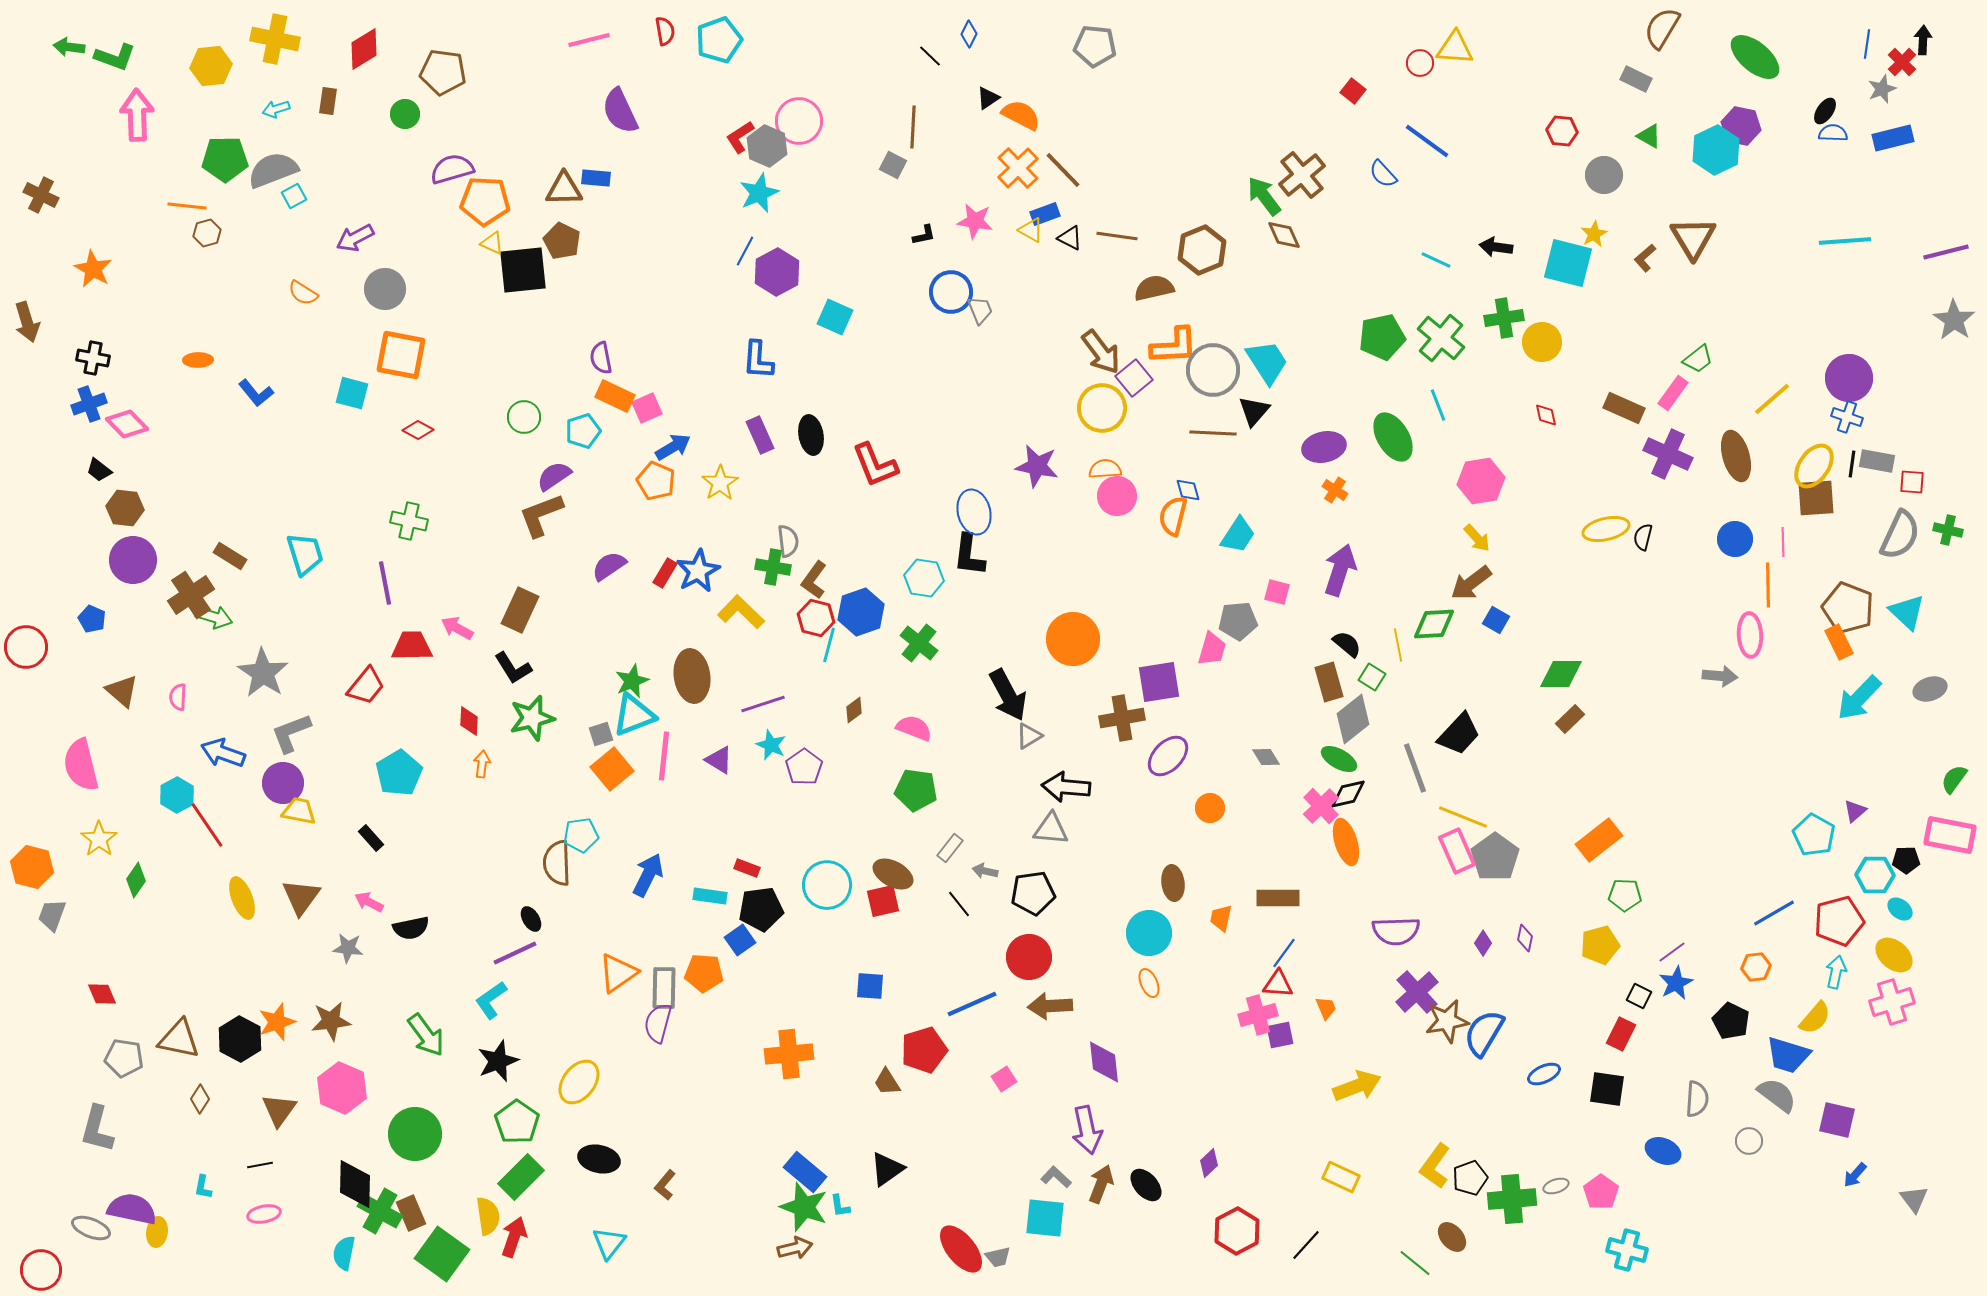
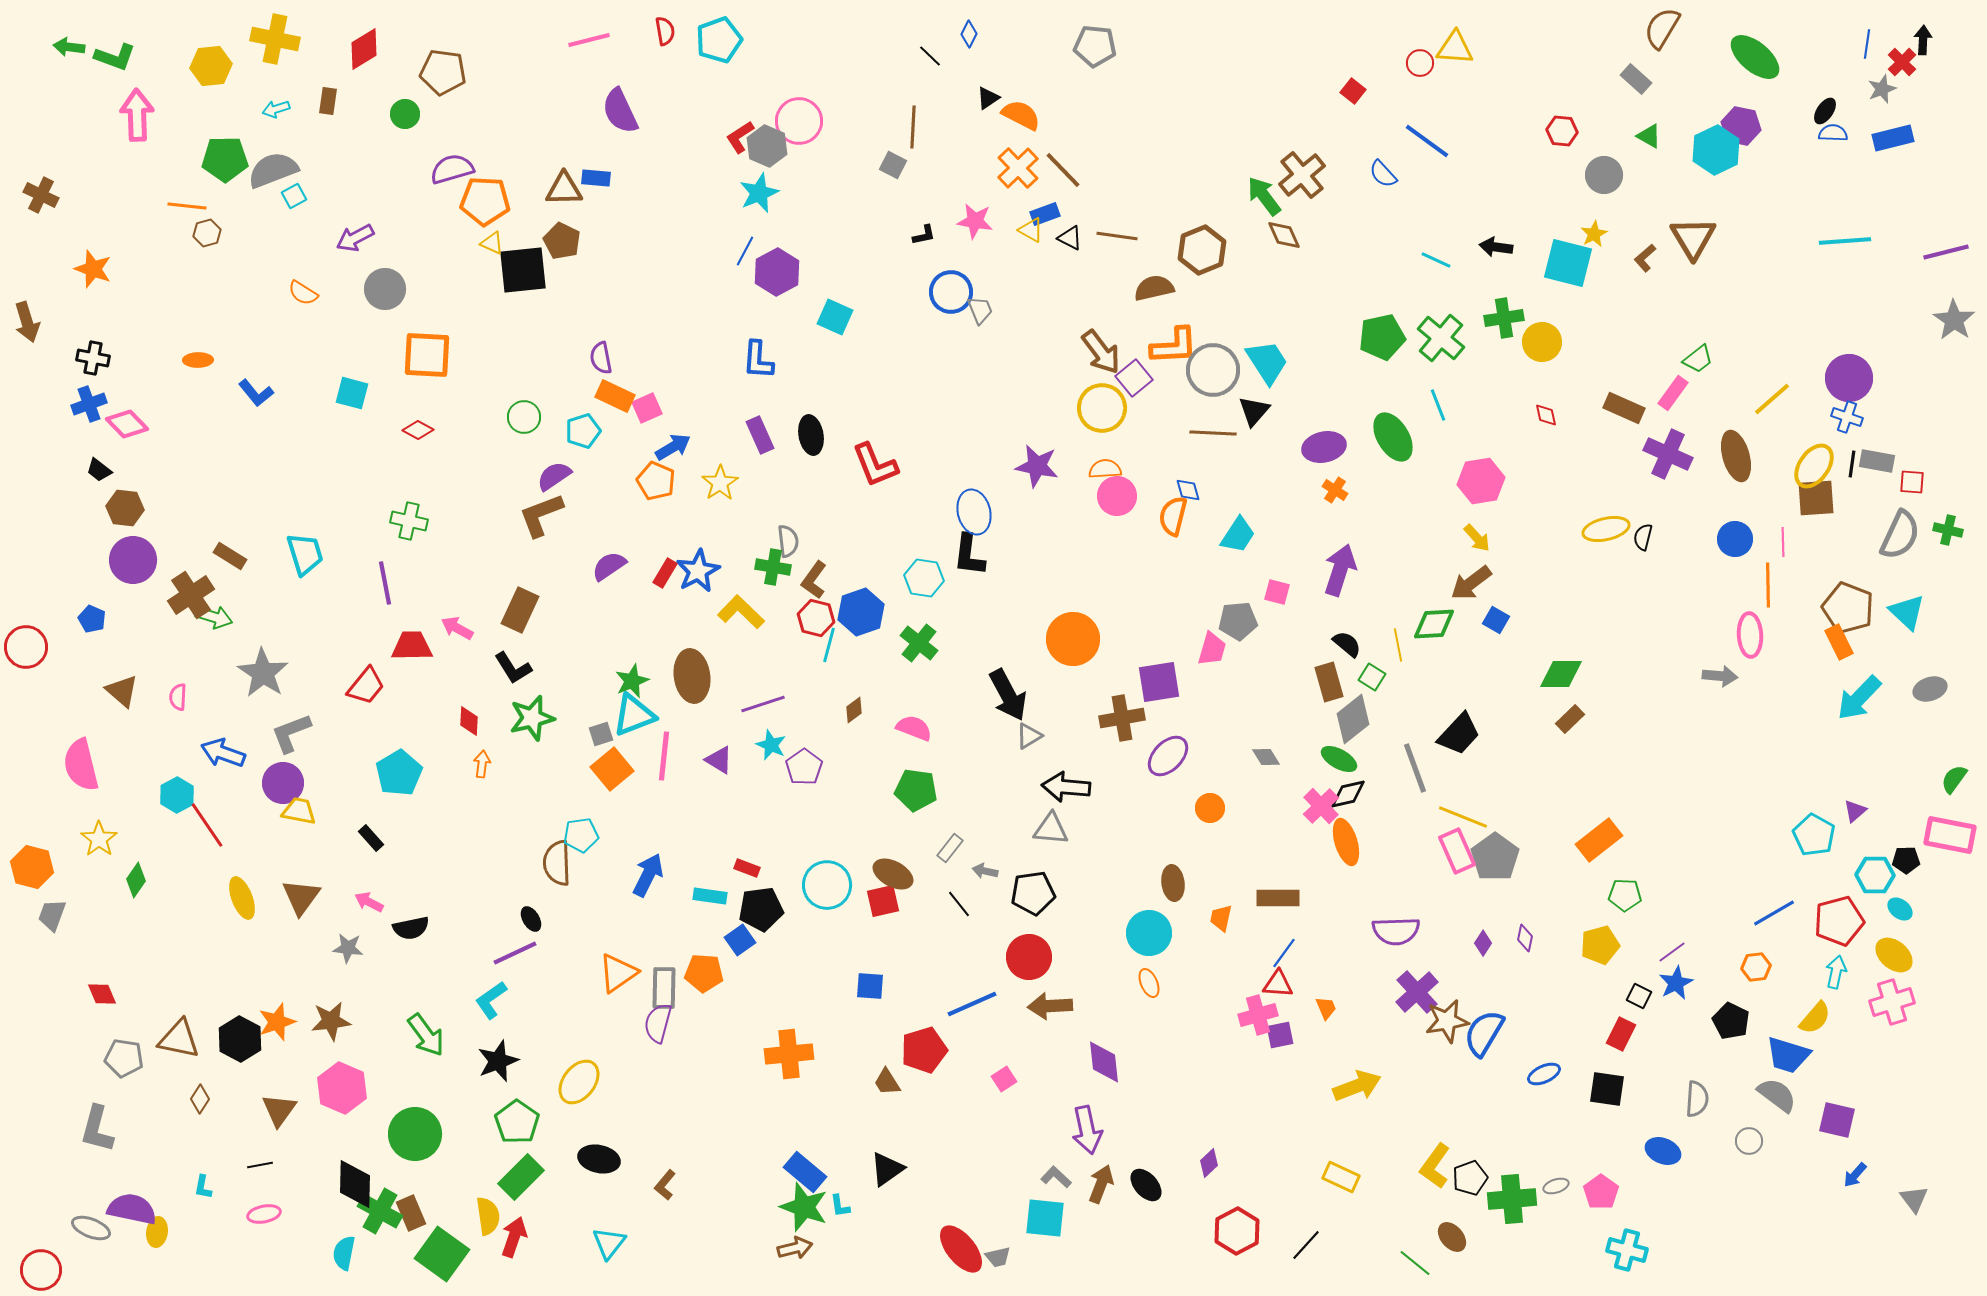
gray rectangle at (1636, 79): rotated 16 degrees clockwise
orange star at (93, 269): rotated 9 degrees counterclockwise
orange square at (401, 355): moved 26 px right; rotated 8 degrees counterclockwise
